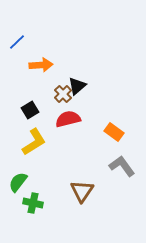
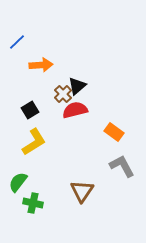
red semicircle: moved 7 px right, 9 px up
gray L-shape: rotated 8 degrees clockwise
